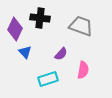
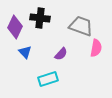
purple diamond: moved 2 px up
pink semicircle: moved 13 px right, 22 px up
